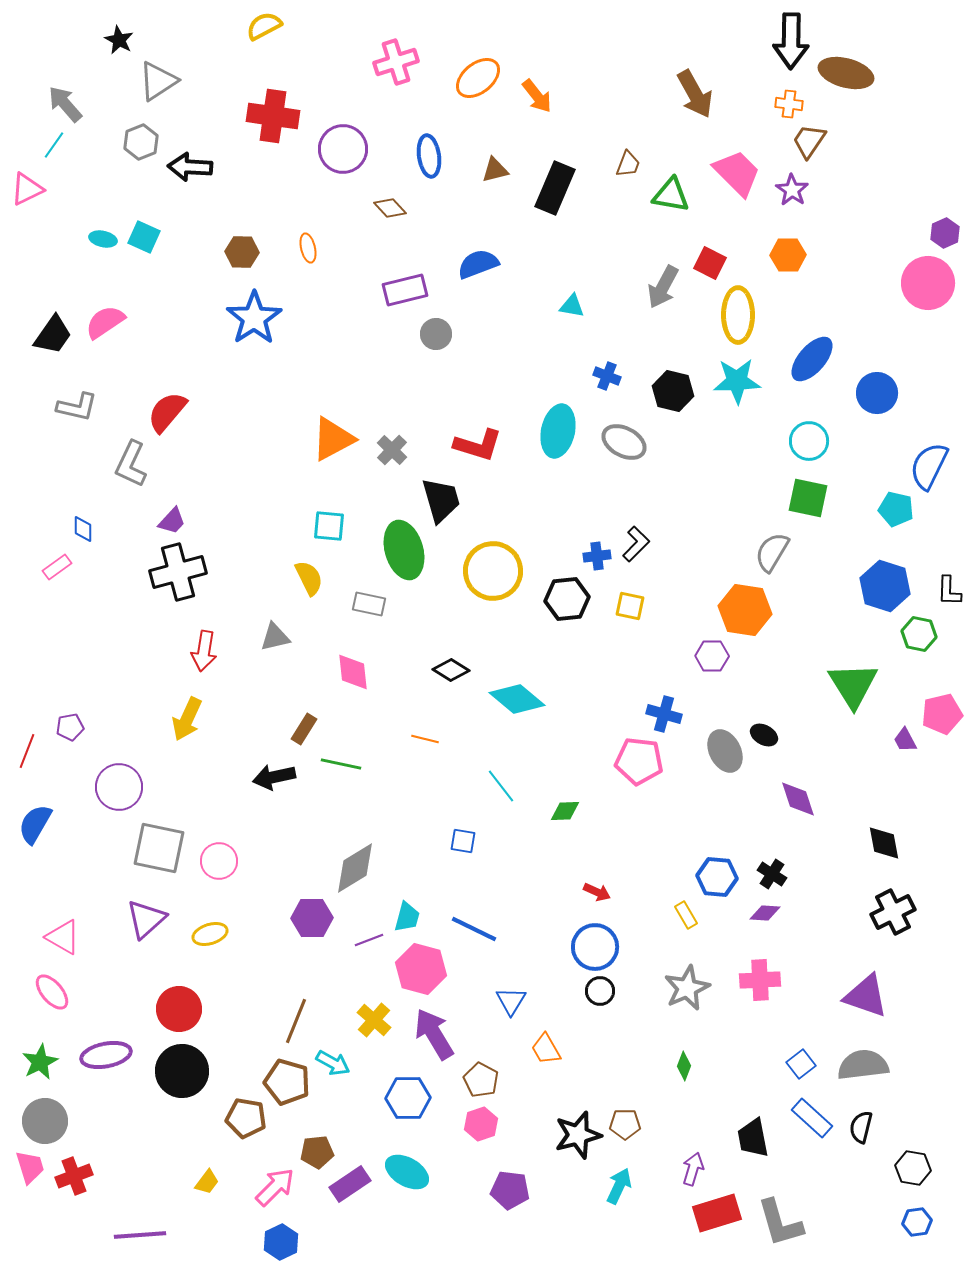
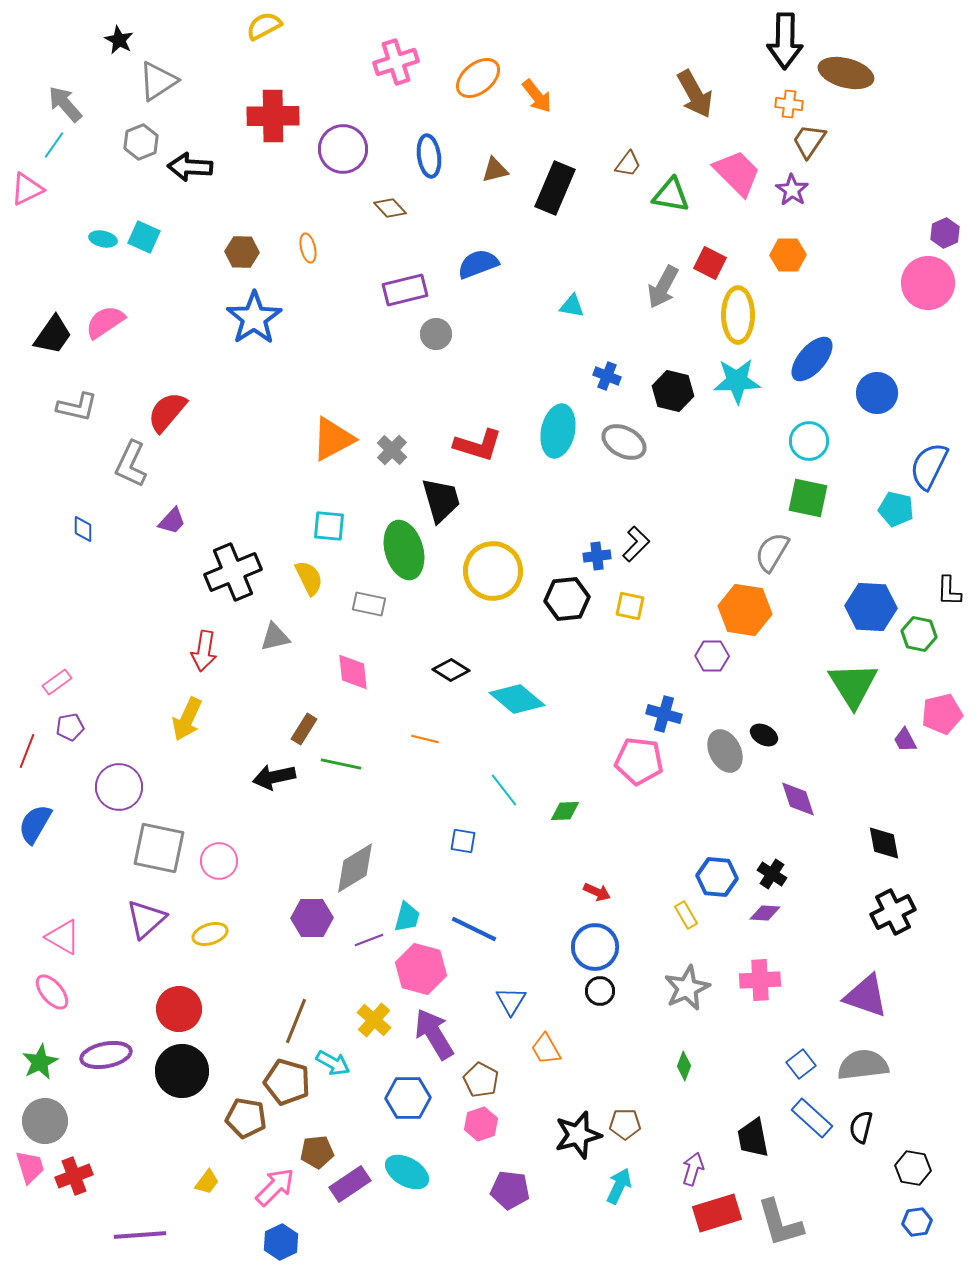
black arrow at (791, 41): moved 6 px left
red cross at (273, 116): rotated 9 degrees counterclockwise
brown trapezoid at (628, 164): rotated 16 degrees clockwise
pink rectangle at (57, 567): moved 115 px down
black cross at (178, 572): moved 55 px right; rotated 8 degrees counterclockwise
blue hexagon at (885, 586): moved 14 px left, 21 px down; rotated 15 degrees counterclockwise
cyan line at (501, 786): moved 3 px right, 4 px down
